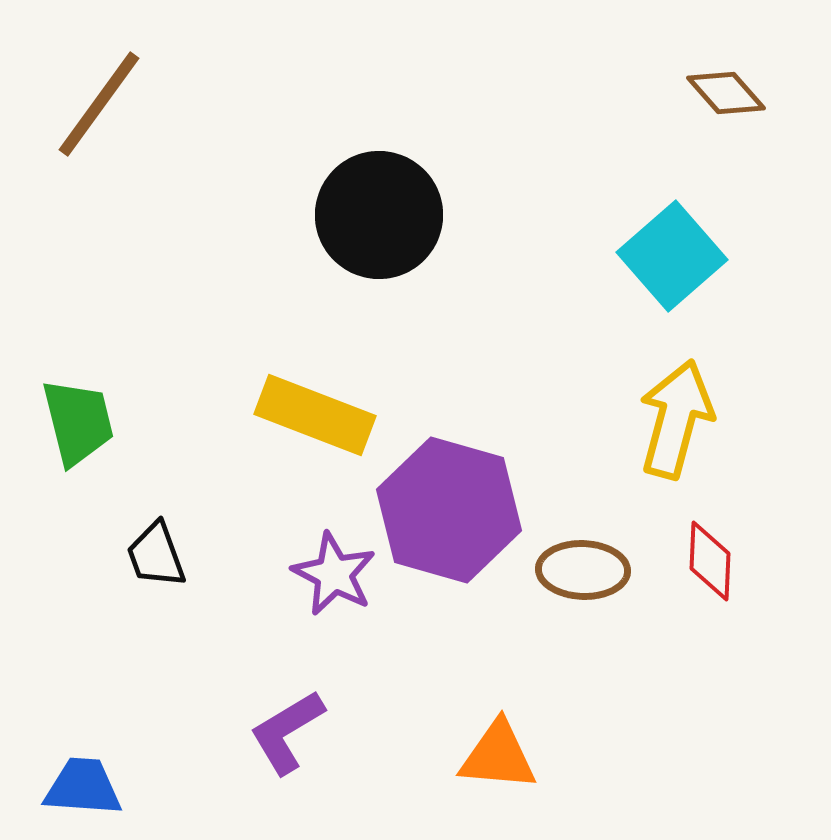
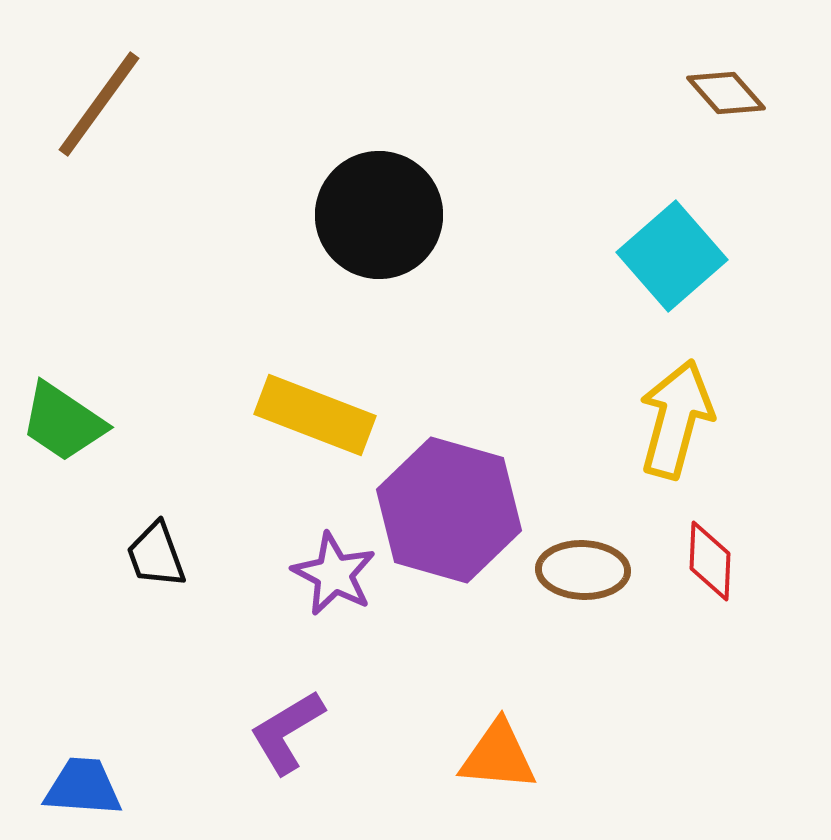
green trapezoid: moved 15 px left; rotated 138 degrees clockwise
